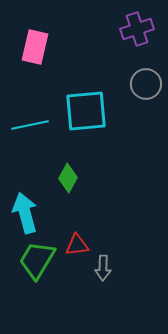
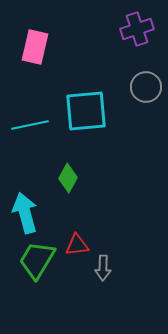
gray circle: moved 3 px down
